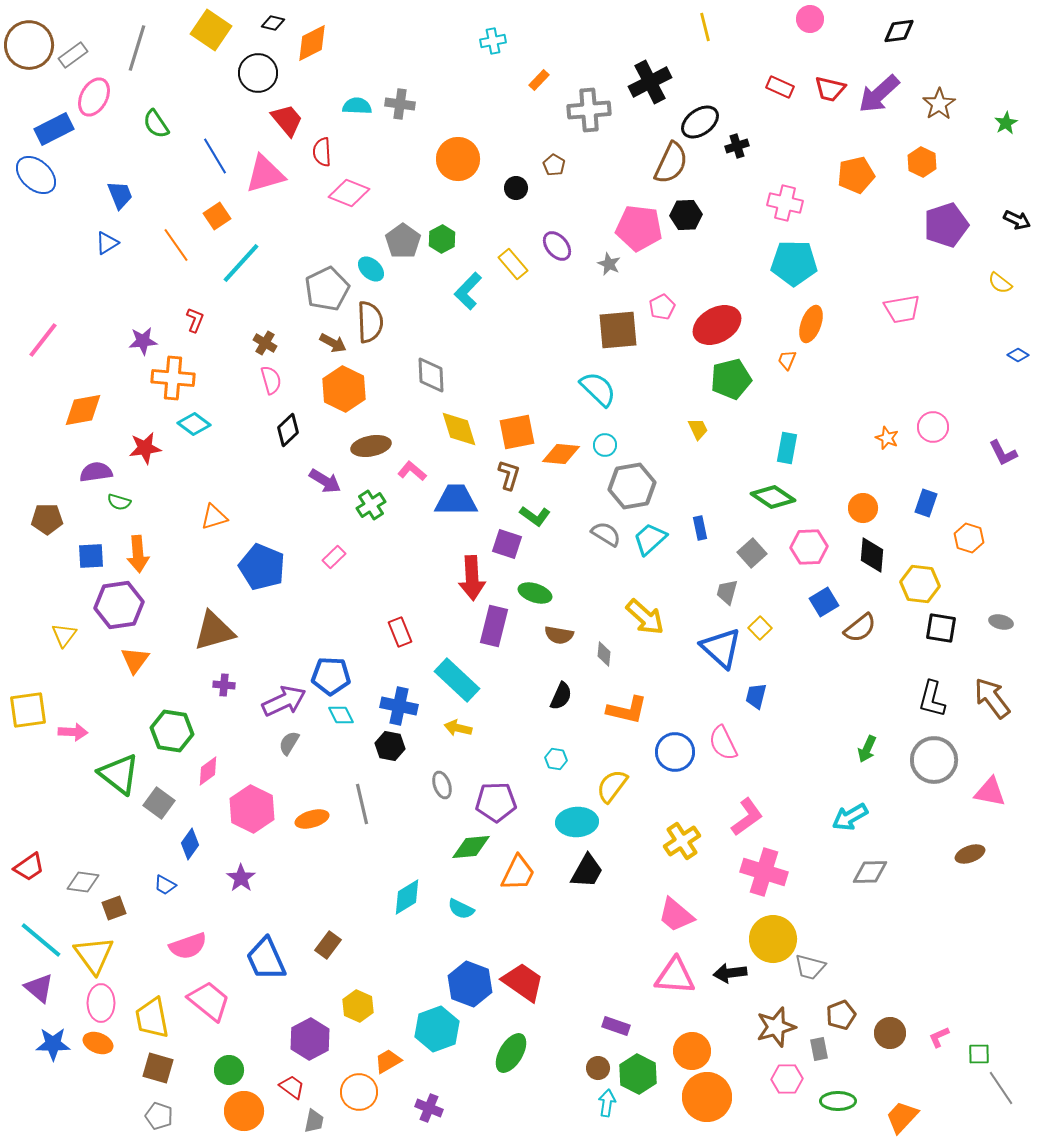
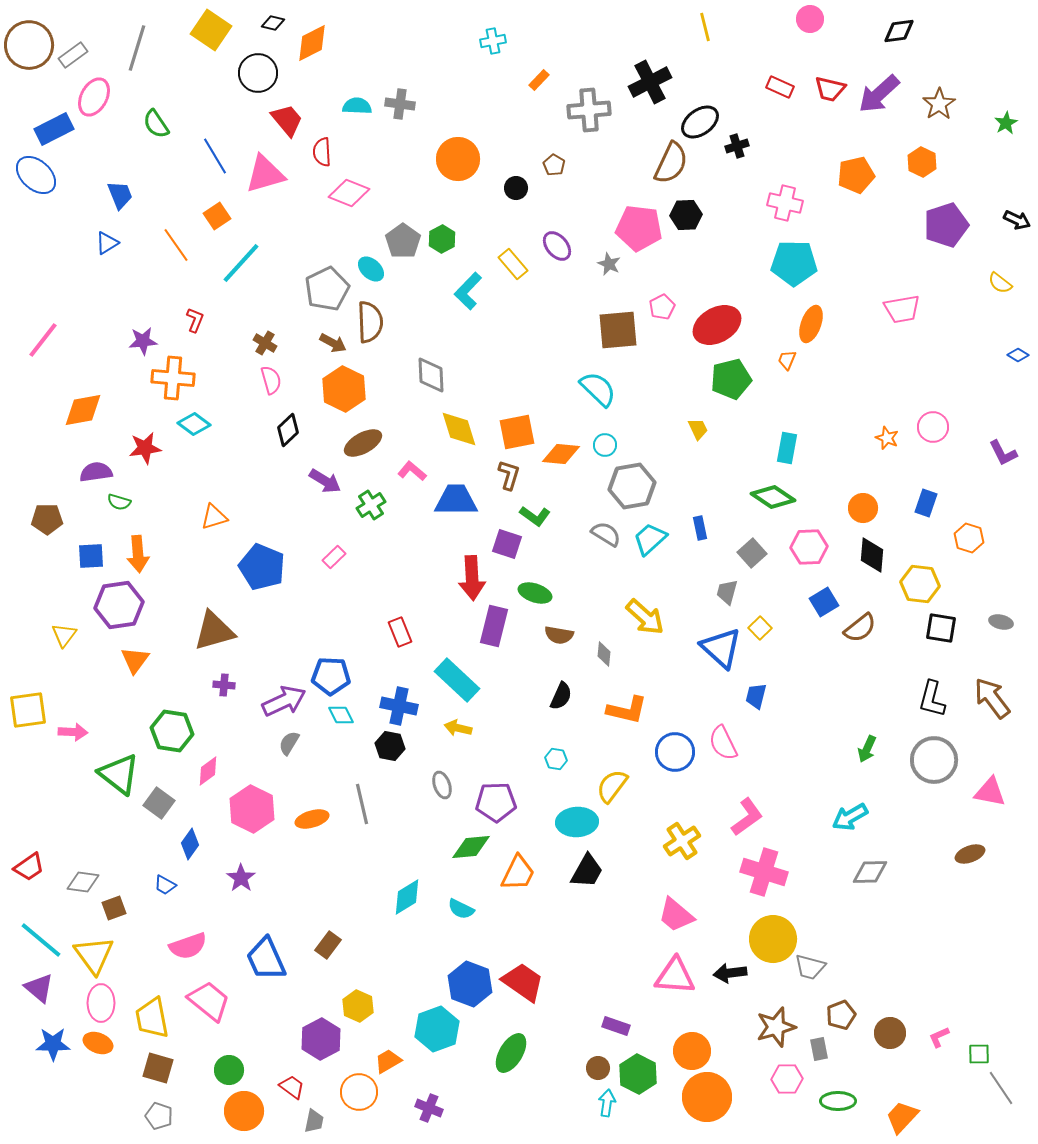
brown ellipse at (371, 446): moved 8 px left, 3 px up; rotated 18 degrees counterclockwise
purple hexagon at (310, 1039): moved 11 px right
